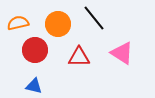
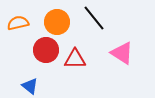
orange circle: moved 1 px left, 2 px up
red circle: moved 11 px right
red triangle: moved 4 px left, 2 px down
blue triangle: moved 4 px left; rotated 24 degrees clockwise
